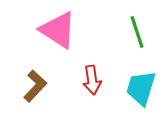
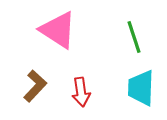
green line: moved 3 px left, 5 px down
red arrow: moved 11 px left, 12 px down
cyan trapezoid: rotated 15 degrees counterclockwise
